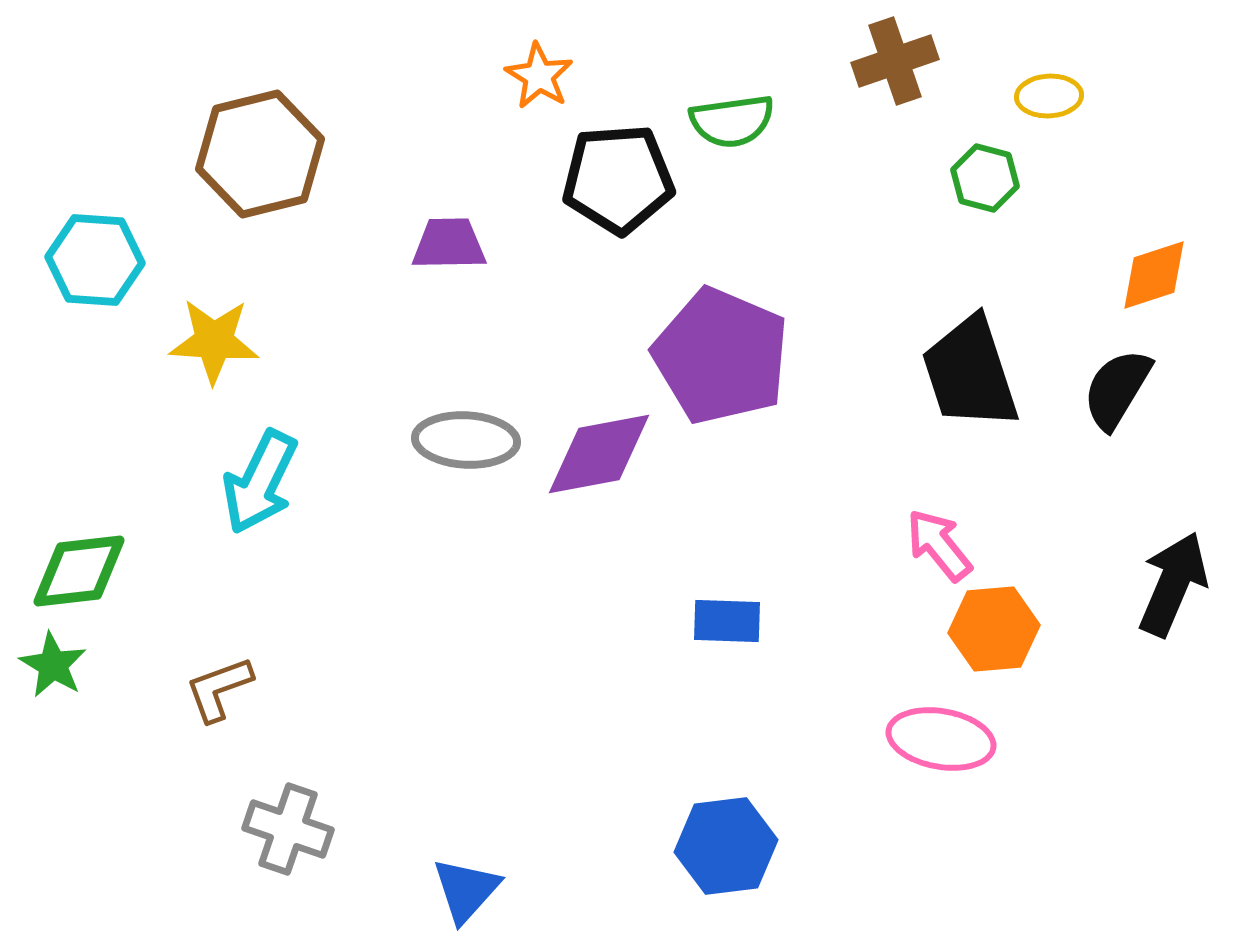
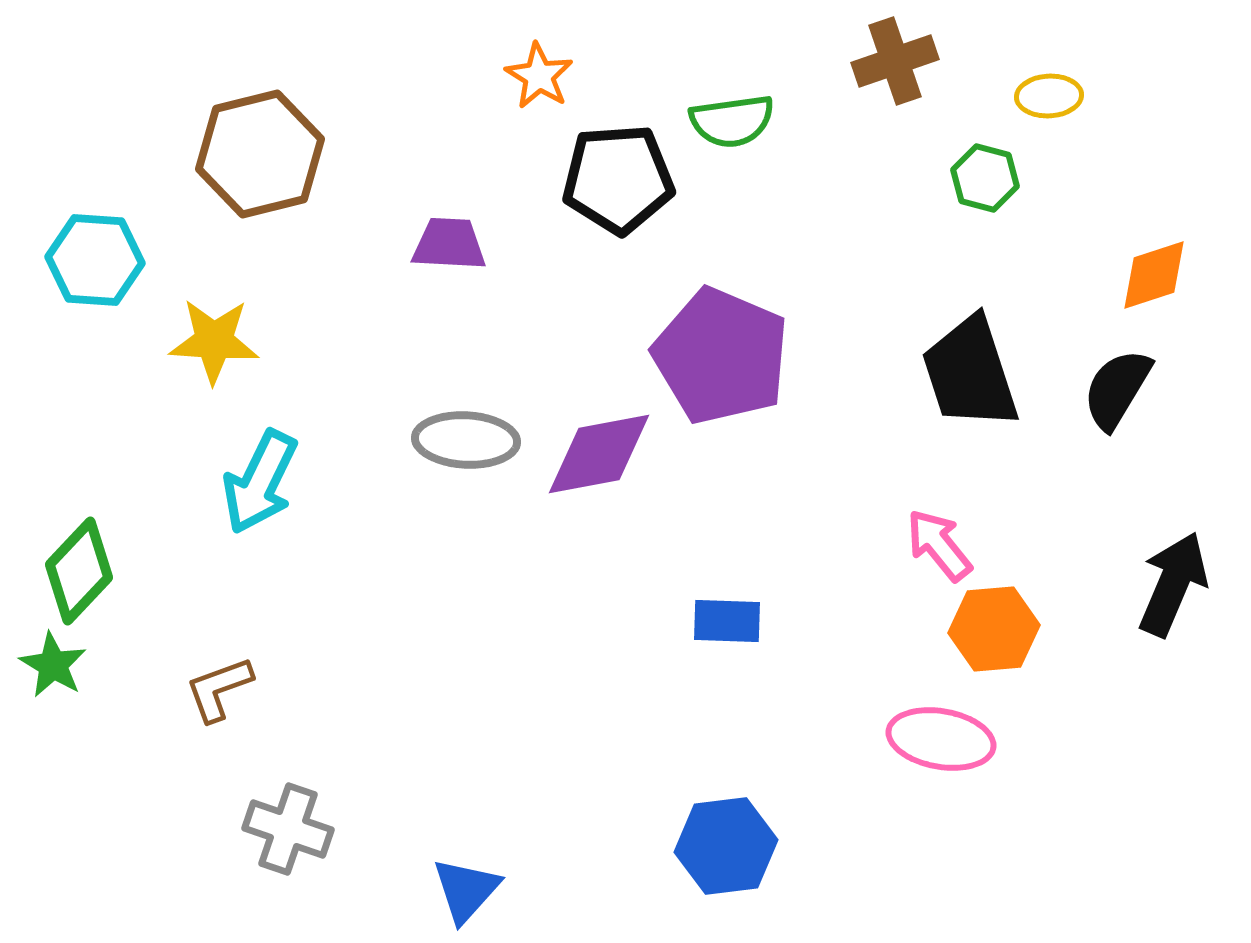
purple trapezoid: rotated 4 degrees clockwise
green diamond: rotated 40 degrees counterclockwise
